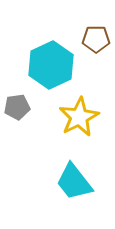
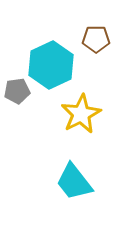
gray pentagon: moved 16 px up
yellow star: moved 2 px right, 3 px up
